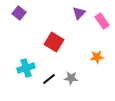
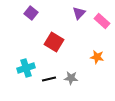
purple square: moved 12 px right
pink rectangle: rotated 14 degrees counterclockwise
orange star: rotated 16 degrees clockwise
black line: rotated 24 degrees clockwise
